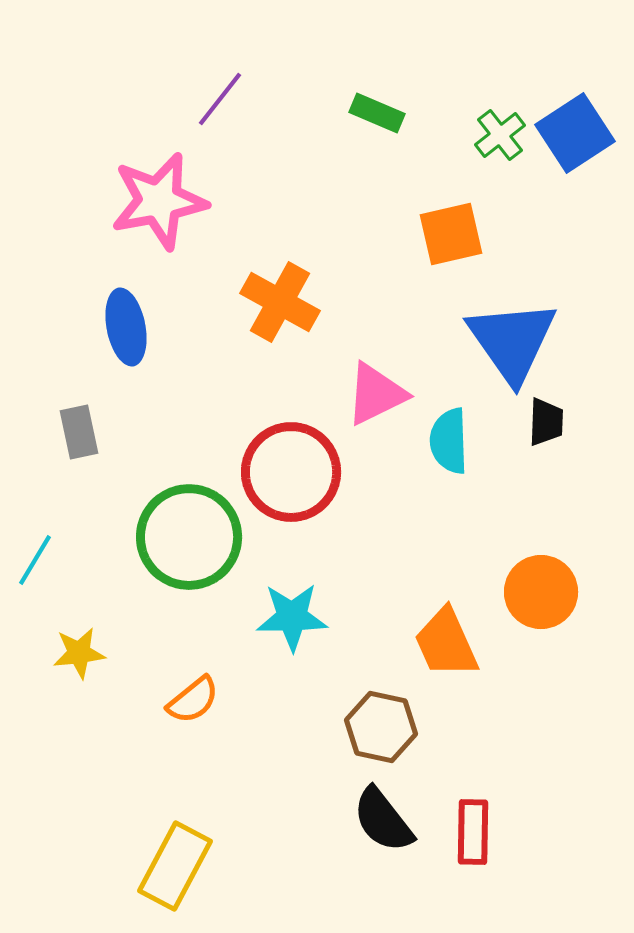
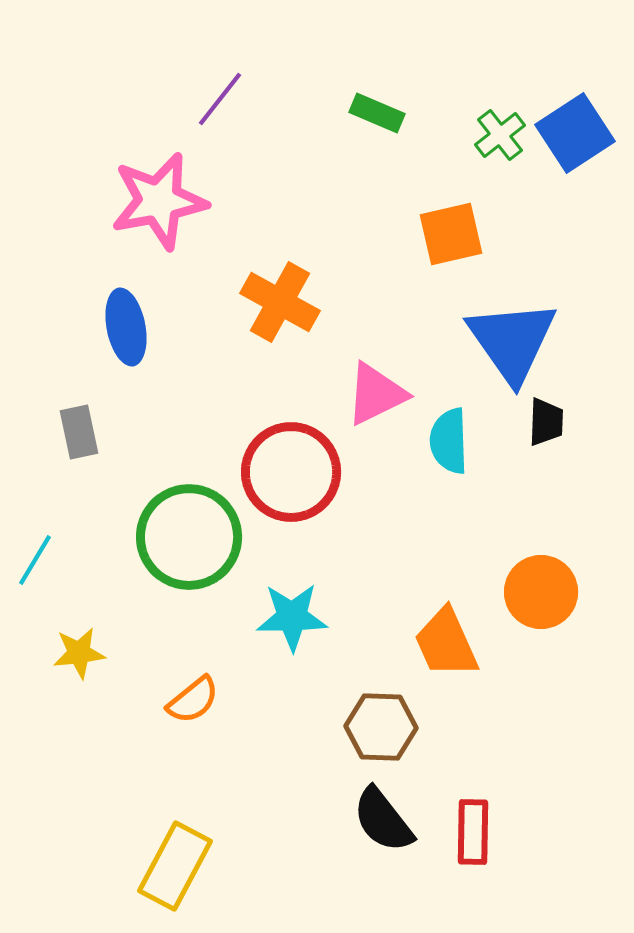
brown hexagon: rotated 10 degrees counterclockwise
